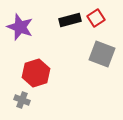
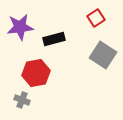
black rectangle: moved 16 px left, 19 px down
purple star: rotated 28 degrees counterclockwise
gray square: moved 1 px right, 1 px down; rotated 12 degrees clockwise
red hexagon: rotated 8 degrees clockwise
